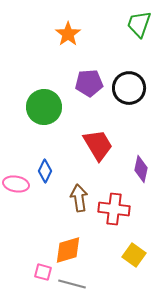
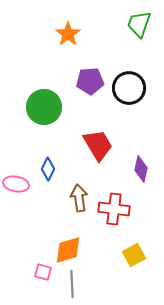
purple pentagon: moved 1 px right, 2 px up
blue diamond: moved 3 px right, 2 px up
yellow square: rotated 25 degrees clockwise
gray line: rotated 72 degrees clockwise
